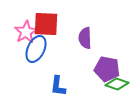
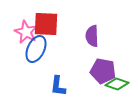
pink star: rotated 15 degrees counterclockwise
purple semicircle: moved 7 px right, 2 px up
purple pentagon: moved 4 px left, 2 px down
